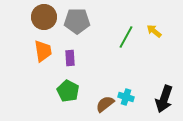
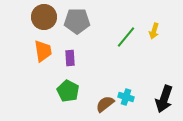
yellow arrow: rotated 112 degrees counterclockwise
green line: rotated 10 degrees clockwise
